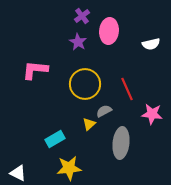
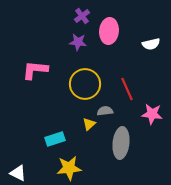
purple star: rotated 24 degrees counterclockwise
gray semicircle: moved 1 px right; rotated 21 degrees clockwise
cyan rectangle: rotated 12 degrees clockwise
